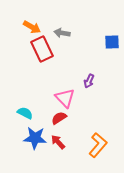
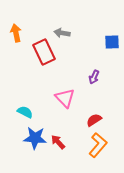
orange arrow: moved 16 px left, 6 px down; rotated 132 degrees counterclockwise
red rectangle: moved 2 px right, 3 px down
purple arrow: moved 5 px right, 4 px up
cyan semicircle: moved 1 px up
red semicircle: moved 35 px right, 2 px down
